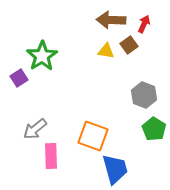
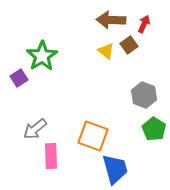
yellow triangle: rotated 30 degrees clockwise
